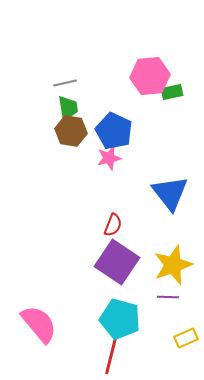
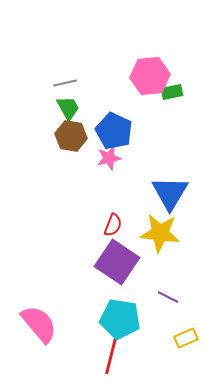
green trapezoid: rotated 20 degrees counterclockwise
brown hexagon: moved 5 px down
blue triangle: rotated 9 degrees clockwise
yellow star: moved 13 px left, 32 px up; rotated 27 degrees clockwise
purple line: rotated 25 degrees clockwise
cyan pentagon: rotated 6 degrees counterclockwise
